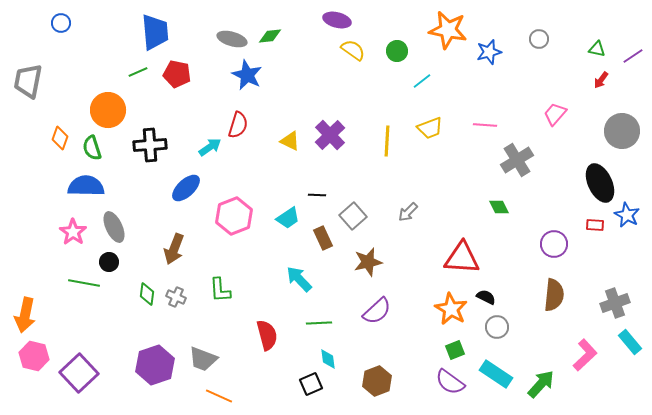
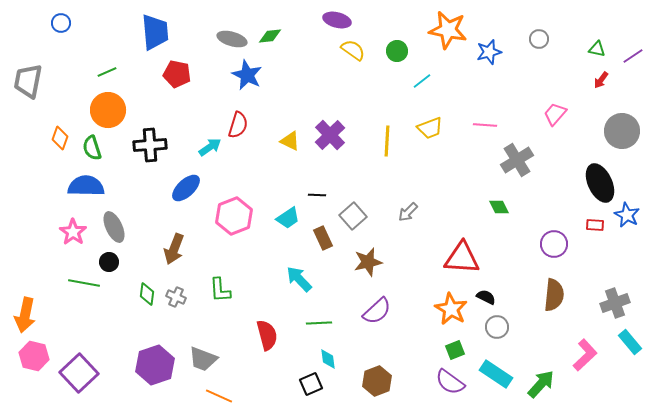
green line at (138, 72): moved 31 px left
